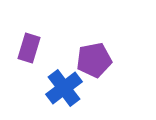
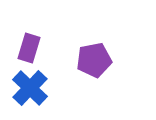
blue cross: moved 34 px left; rotated 9 degrees counterclockwise
